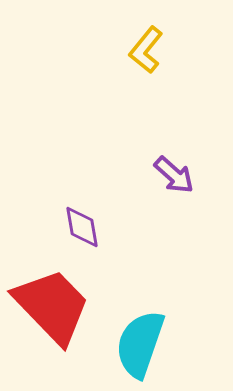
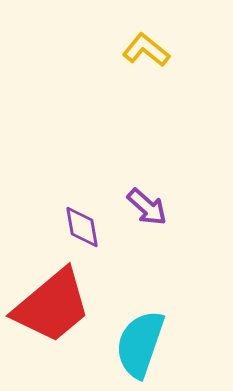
yellow L-shape: rotated 90 degrees clockwise
purple arrow: moved 27 px left, 32 px down
red trapezoid: rotated 94 degrees clockwise
